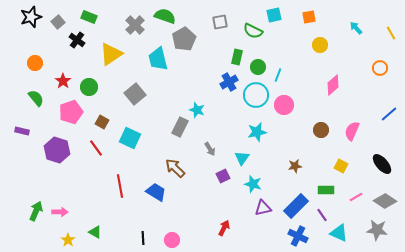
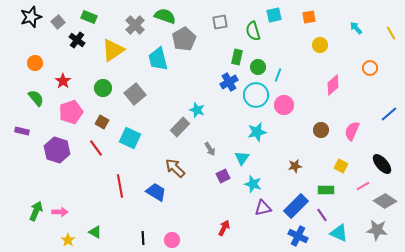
green semicircle at (253, 31): rotated 48 degrees clockwise
yellow triangle at (111, 54): moved 2 px right, 4 px up
orange circle at (380, 68): moved 10 px left
green circle at (89, 87): moved 14 px right, 1 px down
gray rectangle at (180, 127): rotated 18 degrees clockwise
pink line at (356, 197): moved 7 px right, 11 px up
